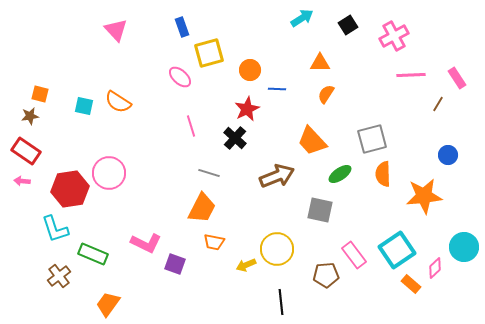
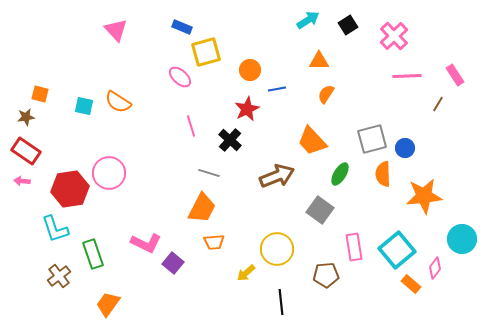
cyan arrow at (302, 18): moved 6 px right, 2 px down
blue rectangle at (182, 27): rotated 48 degrees counterclockwise
pink cross at (394, 36): rotated 16 degrees counterclockwise
yellow square at (209, 53): moved 3 px left, 1 px up
orange triangle at (320, 63): moved 1 px left, 2 px up
pink line at (411, 75): moved 4 px left, 1 px down
pink rectangle at (457, 78): moved 2 px left, 3 px up
blue line at (277, 89): rotated 12 degrees counterclockwise
brown star at (30, 116): moved 4 px left, 1 px down
black cross at (235, 138): moved 5 px left, 2 px down
blue circle at (448, 155): moved 43 px left, 7 px up
green ellipse at (340, 174): rotated 25 degrees counterclockwise
gray square at (320, 210): rotated 24 degrees clockwise
orange trapezoid at (214, 242): rotated 15 degrees counterclockwise
cyan circle at (464, 247): moved 2 px left, 8 px up
cyan square at (397, 250): rotated 6 degrees counterclockwise
green rectangle at (93, 254): rotated 48 degrees clockwise
pink rectangle at (354, 255): moved 8 px up; rotated 28 degrees clockwise
purple square at (175, 264): moved 2 px left, 1 px up; rotated 20 degrees clockwise
yellow arrow at (246, 265): moved 8 px down; rotated 18 degrees counterclockwise
pink diamond at (435, 268): rotated 10 degrees counterclockwise
